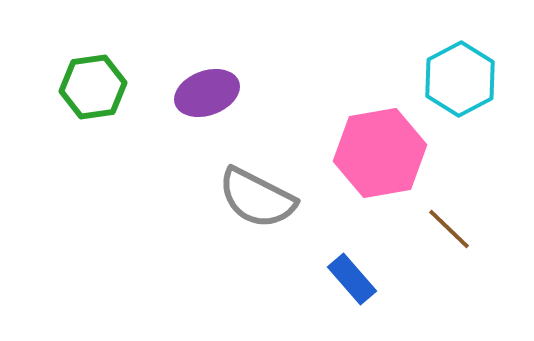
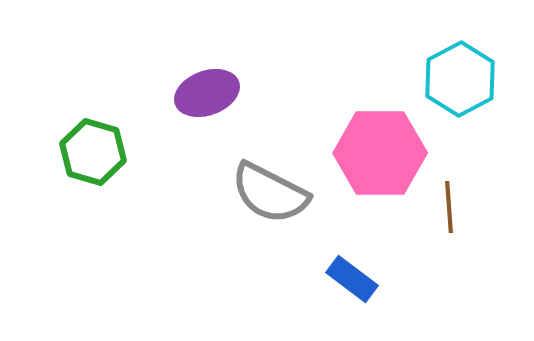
green hexagon: moved 65 px down; rotated 24 degrees clockwise
pink hexagon: rotated 10 degrees clockwise
gray semicircle: moved 13 px right, 5 px up
brown line: moved 22 px up; rotated 42 degrees clockwise
blue rectangle: rotated 12 degrees counterclockwise
